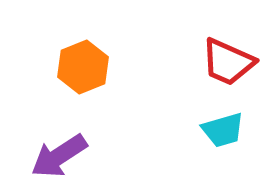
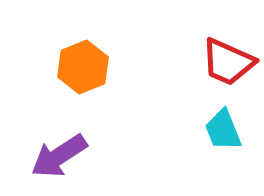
cyan trapezoid: rotated 84 degrees clockwise
